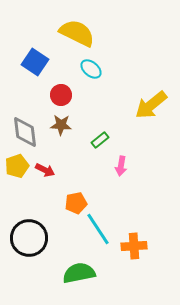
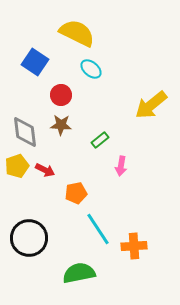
orange pentagon: moved 10 px up
